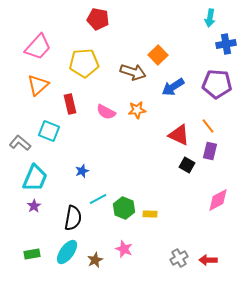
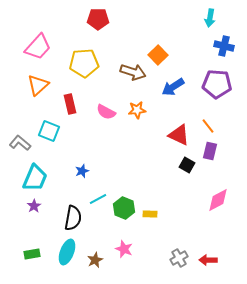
red pentagon: rotated 10 degrees counterclockwise
blue cross: moved 2 px left, 2 px down; rotated 24 degrees clockwise
cyan ellipse: rotated 15 degrees counterclockwise
